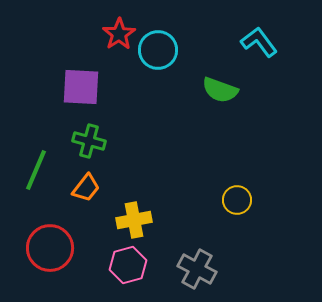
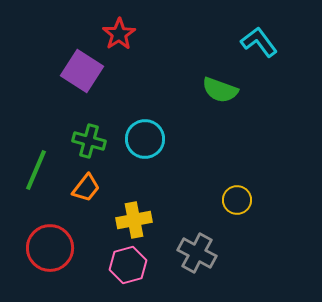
cyan circle: moved 13 px left, 89 px down
purple square: moved 1 px right, 16 px up; rotated 30 degrees clockwise
gray cross: moved 16 px up
